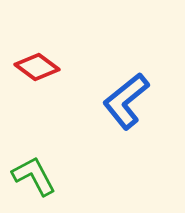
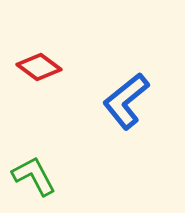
red diamond: moved 2 px right
